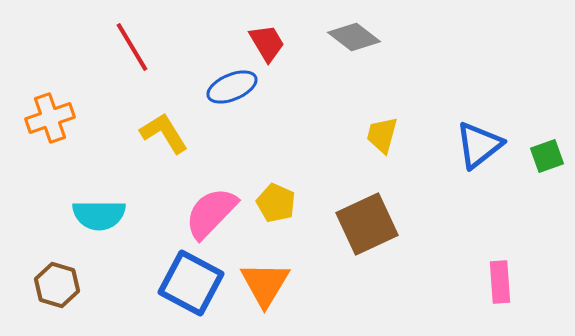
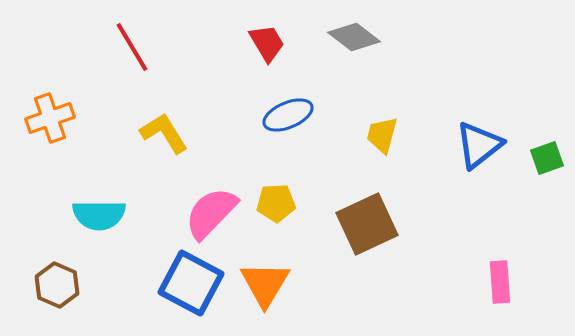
blue ellipse: moved 56 px right, 28 px down
green square: moved 2 px down
yellow pentagon: rotated 27 degrees counterclockwise
brown hexagon: rotated 6 degrees clockwise
